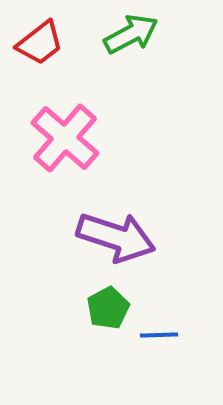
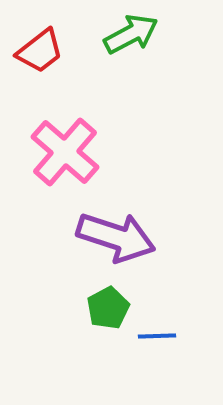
red trapezoid: moved 8 px down
pink cross: moved 14 px down
blue line: moved 2 px left, 1 px down
